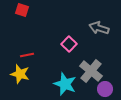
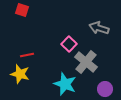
gray cross: moved 5 px left, 9 px up
